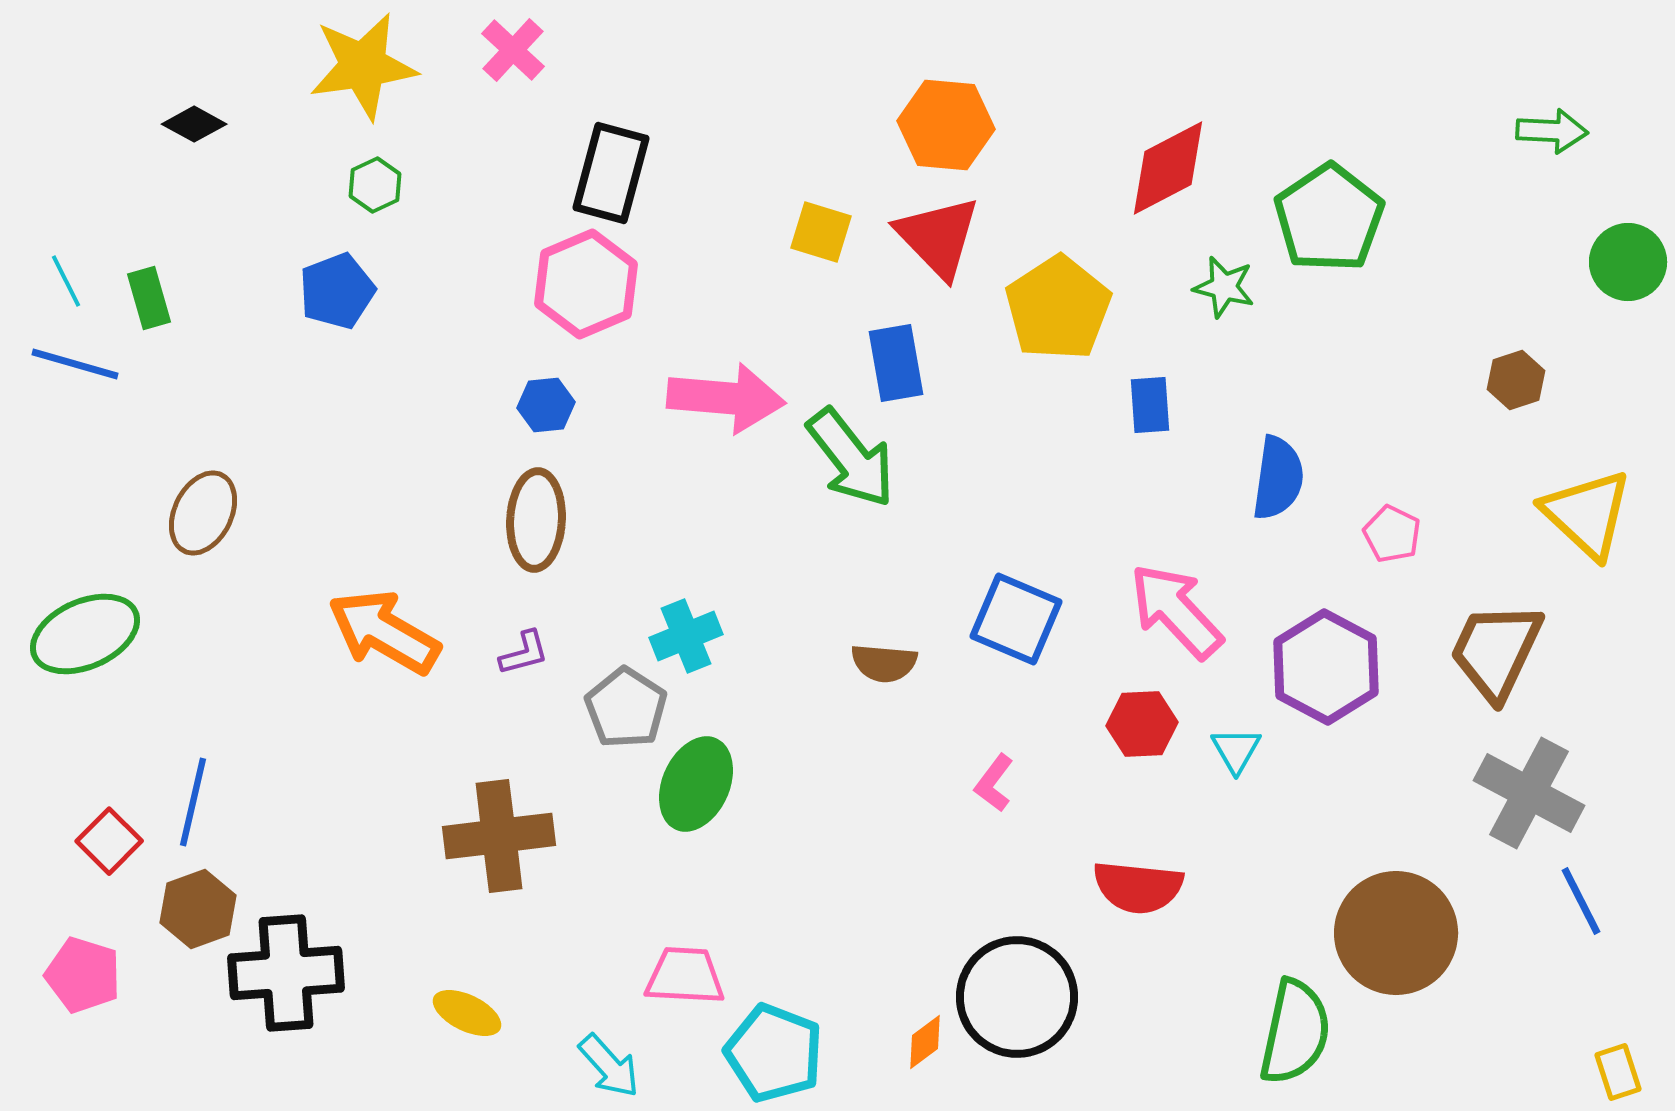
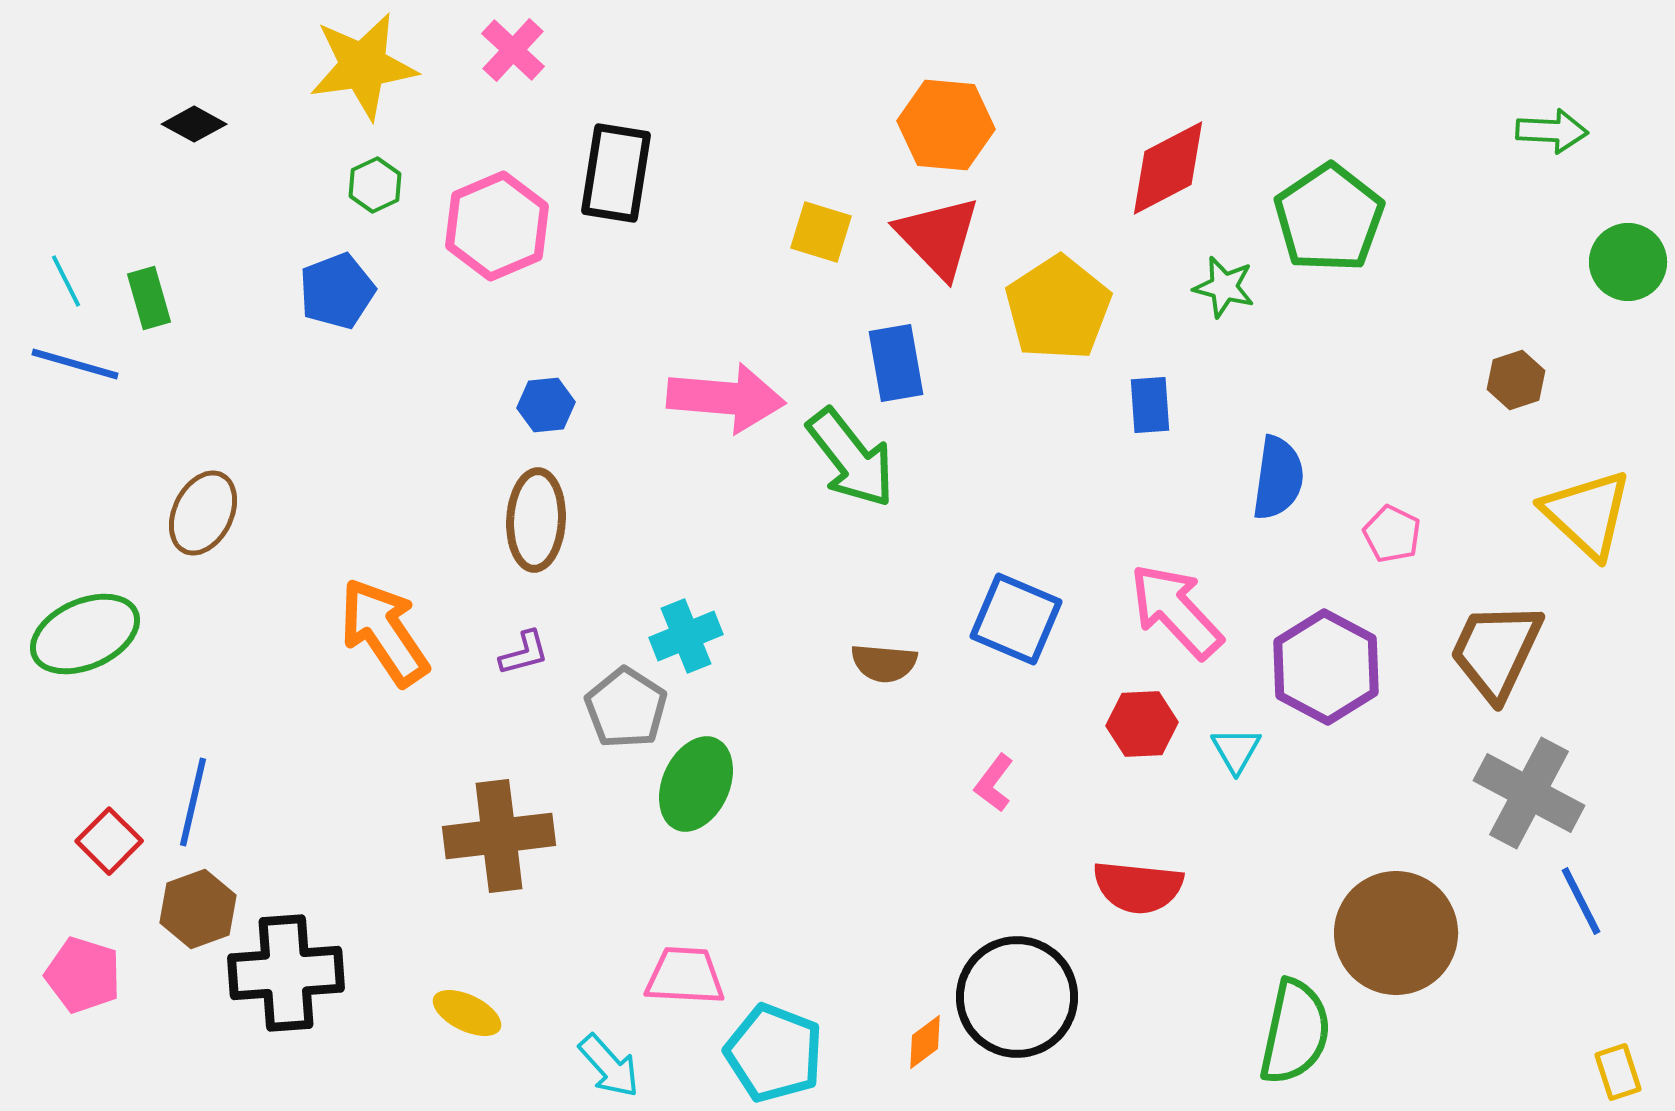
black rectangle at (611, 173): moved 5 px right; rotated 6 degrees counterclockwise
pink hexagon at (586, 284): moved 89 px left, 58 px up
orange arrow at (384, 632): rotated 26 degrees clockwise
